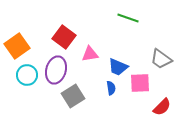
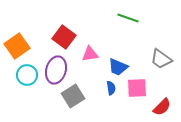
pink square: moved 3 px left, 5 px down
